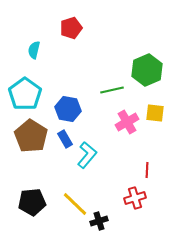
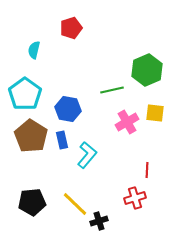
blue rectangle: moved 3 px left, 1 px down; rotated 18 degrees clockwise
